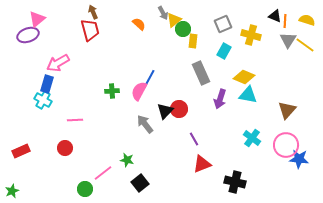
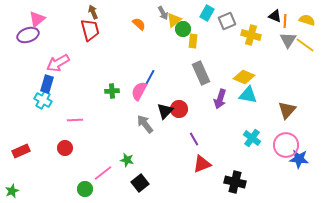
gray square at (223, 24): moved 4 px right, 3 px up
cyan rectangle at (224, 51): moved 17 px left, 38 px up
